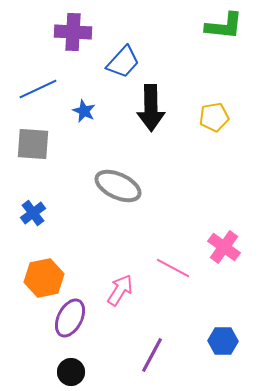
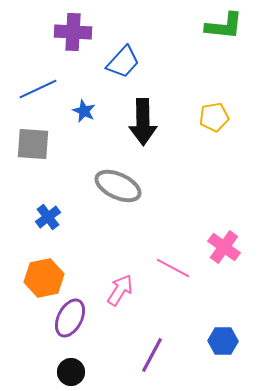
black arrow: moved 8 px left, 14 px down
blue cross: moved 15 px right, 4 px down
